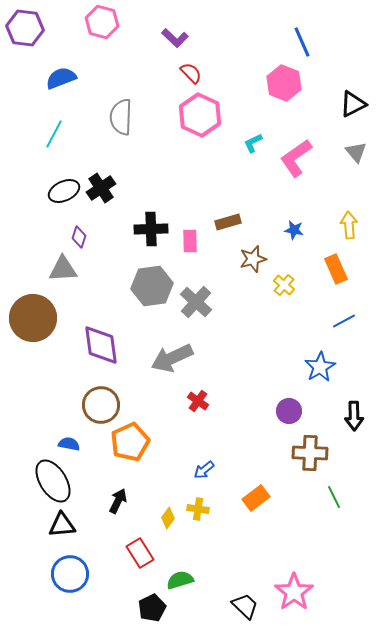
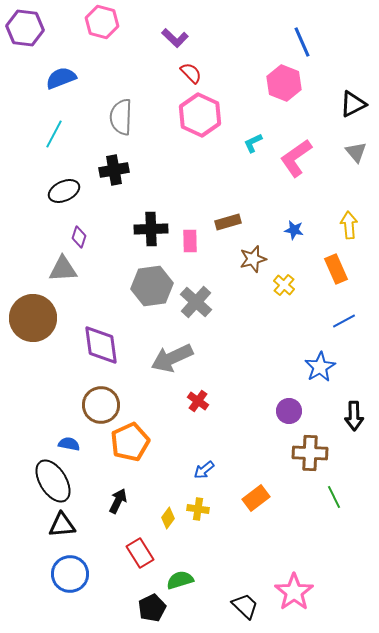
black cross at (101, 188): moved 13 px right, 18 px up; rotated 24 degrees clockwise
